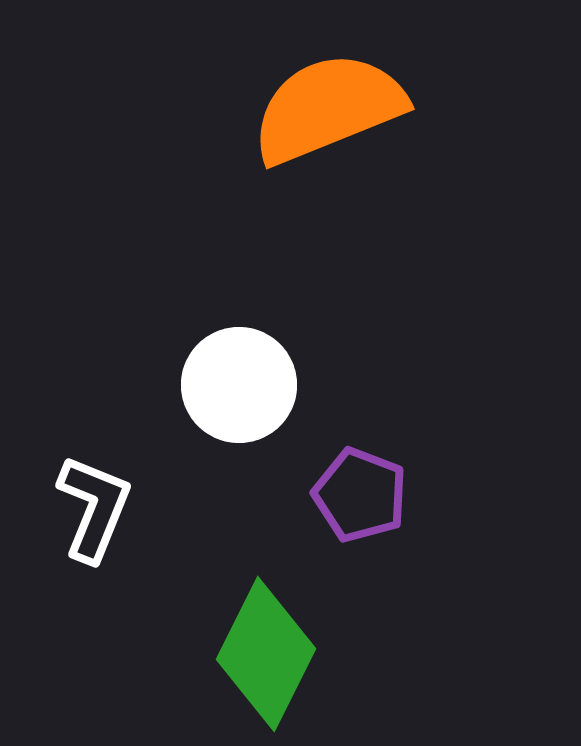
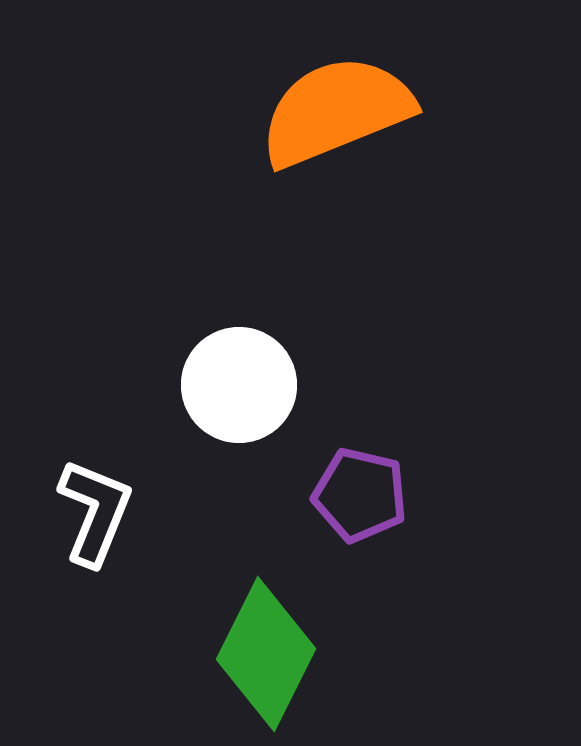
orange semicircle: moved 8 px right, 3 px down
purple pentagon: rotated 8 degrees counterclockwise
white L-shape: moved 1 px right, 4 px down
